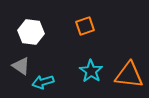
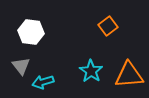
orange square: moved 23 px right; rotated 18 degrees counterclockwise
gray triangle: rotated 18 degrees clockwise
orange triangle: rotated 12 degrees counterclockwise
